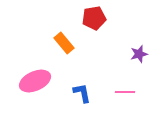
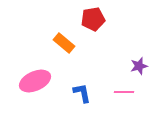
red pentagon: moved 1 px left, 1 px down
orange rectangle: rotated 10 degrees counterclockwise
purple star: moved 12 px down
pink line: moved 1 px left
